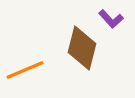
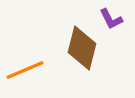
purple L-shape: rotated 15 degrees clockwise
